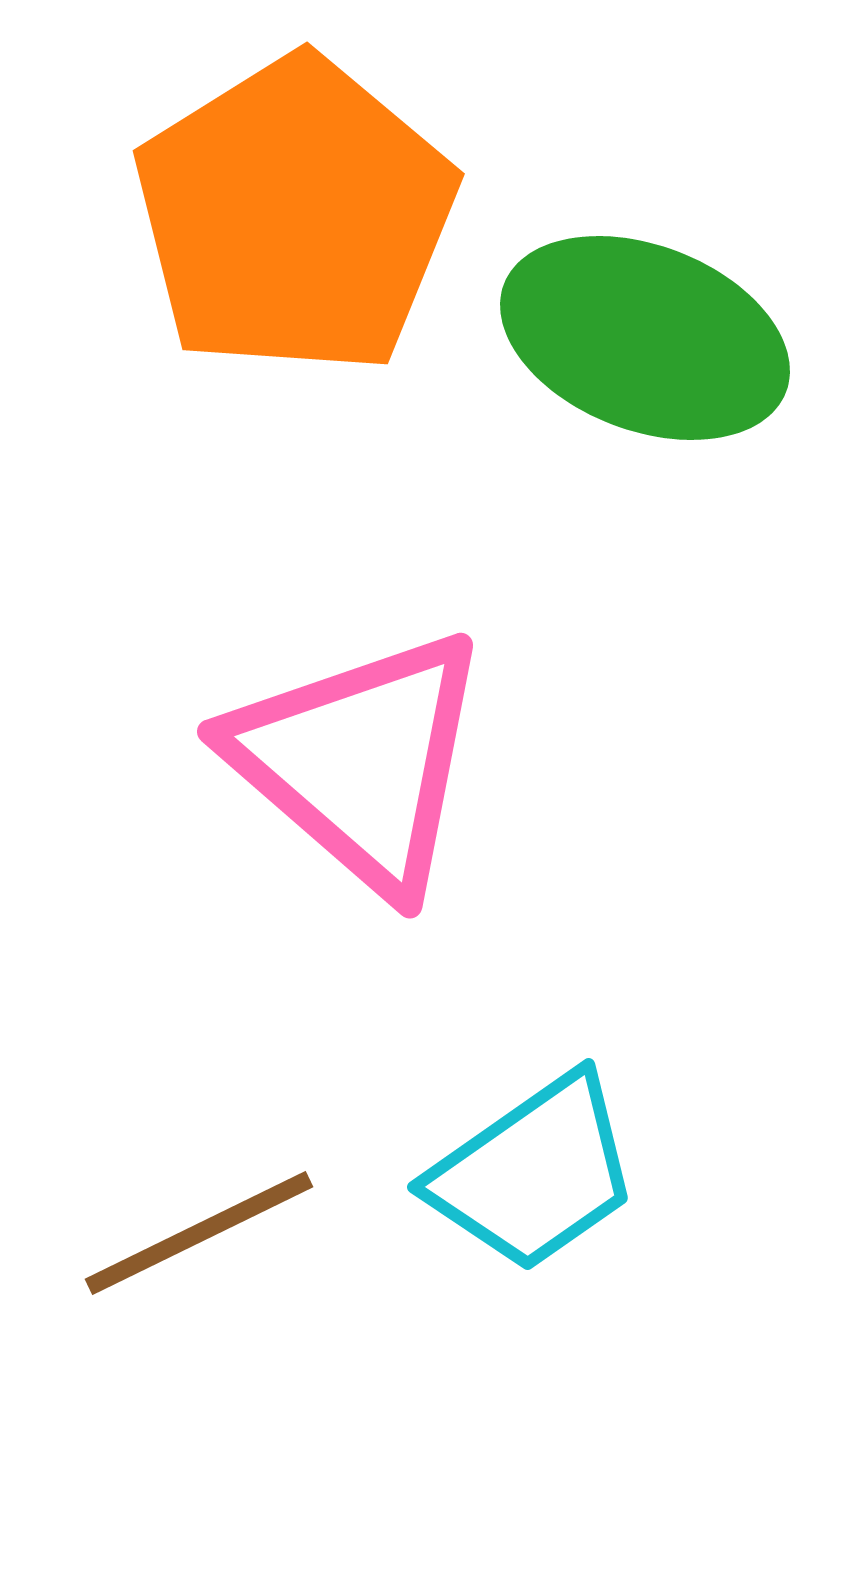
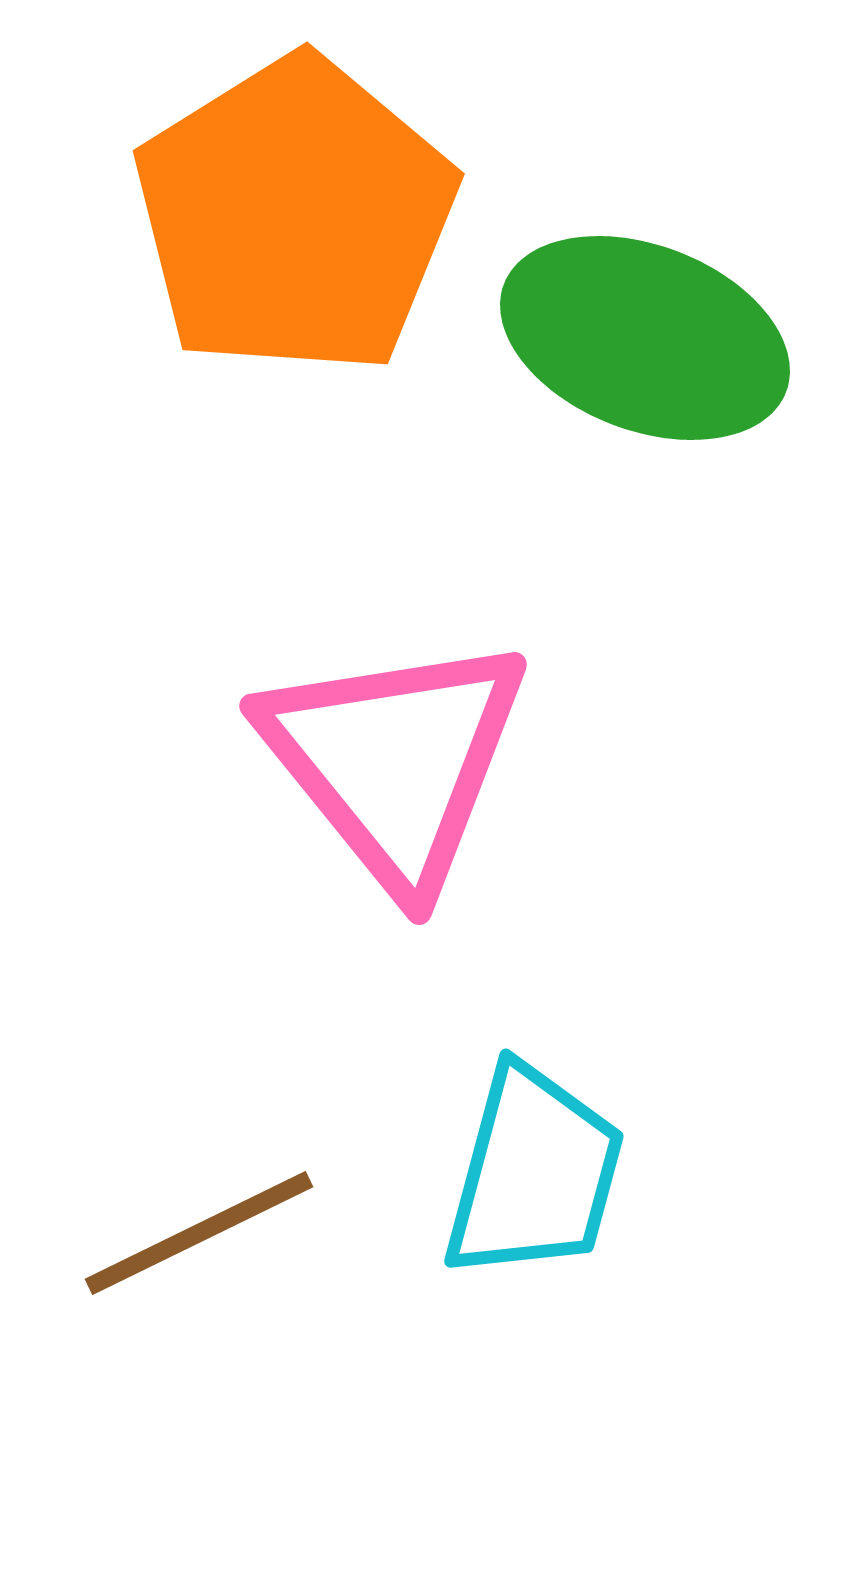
pink triangle: moved 35 px right; rotated 10 degrees clockwise
cyan trapezoid: rotated 40 degrees counterclockwise
